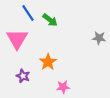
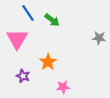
green arrow: moved 2 px right
